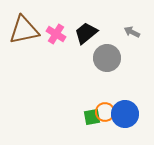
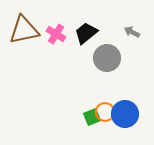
green square: rotated 12 degrees counterclockwise
